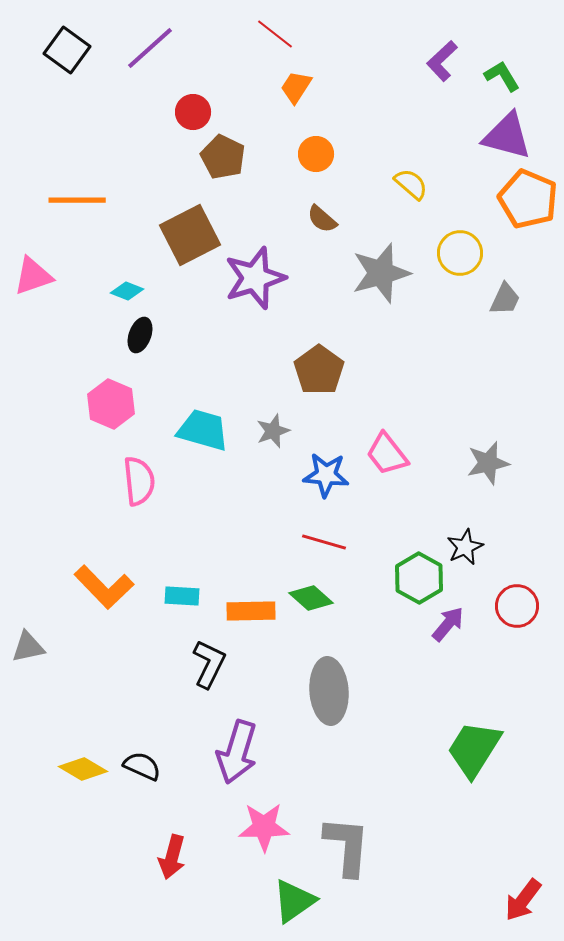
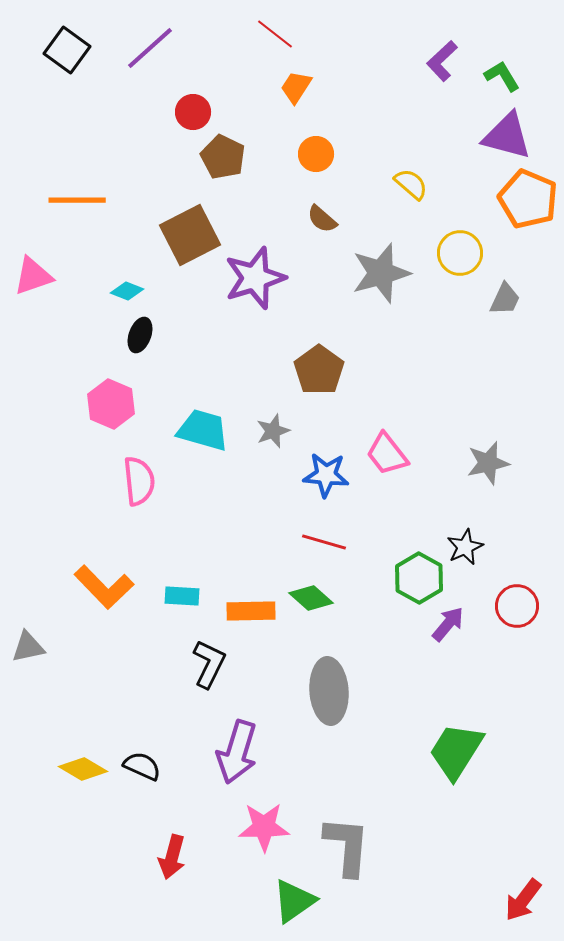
green trapezoid at (474, 749): moved 18 px left, 2 px down
